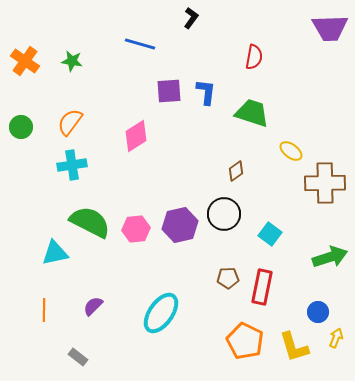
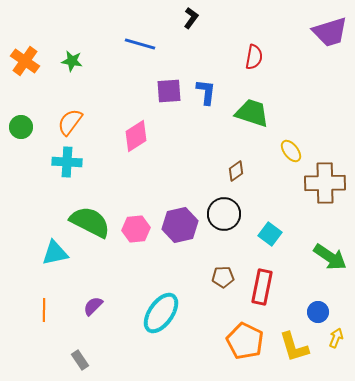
purple trapezoid: moved 4 px down; rotated 15 degrees counterclockwise
yellow ellipse: rotated 15 degrees clockwise
cyan cross: moved 5 px left, 3 px up; rotated 12 degrees clockwise
green arrow: rotated 52 degrees clockwise
brown pentagon: moved 5 px left, 1 px up
gray rectangle: moved 2 px right, 3 px down; rotated 18 degrees clockwise
